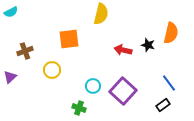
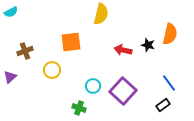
orange semicircle: moved 1 px left, 1 px down
orange square: moved 2 px right, 3 px down
